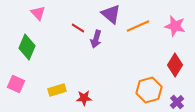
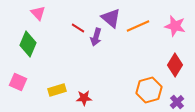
purple triangle: moved 4 px down
purple arrow: moved 2 px up
green diamond: moved 1 px right, 3 px up
pink square: moved 2 px right, 2 px up
